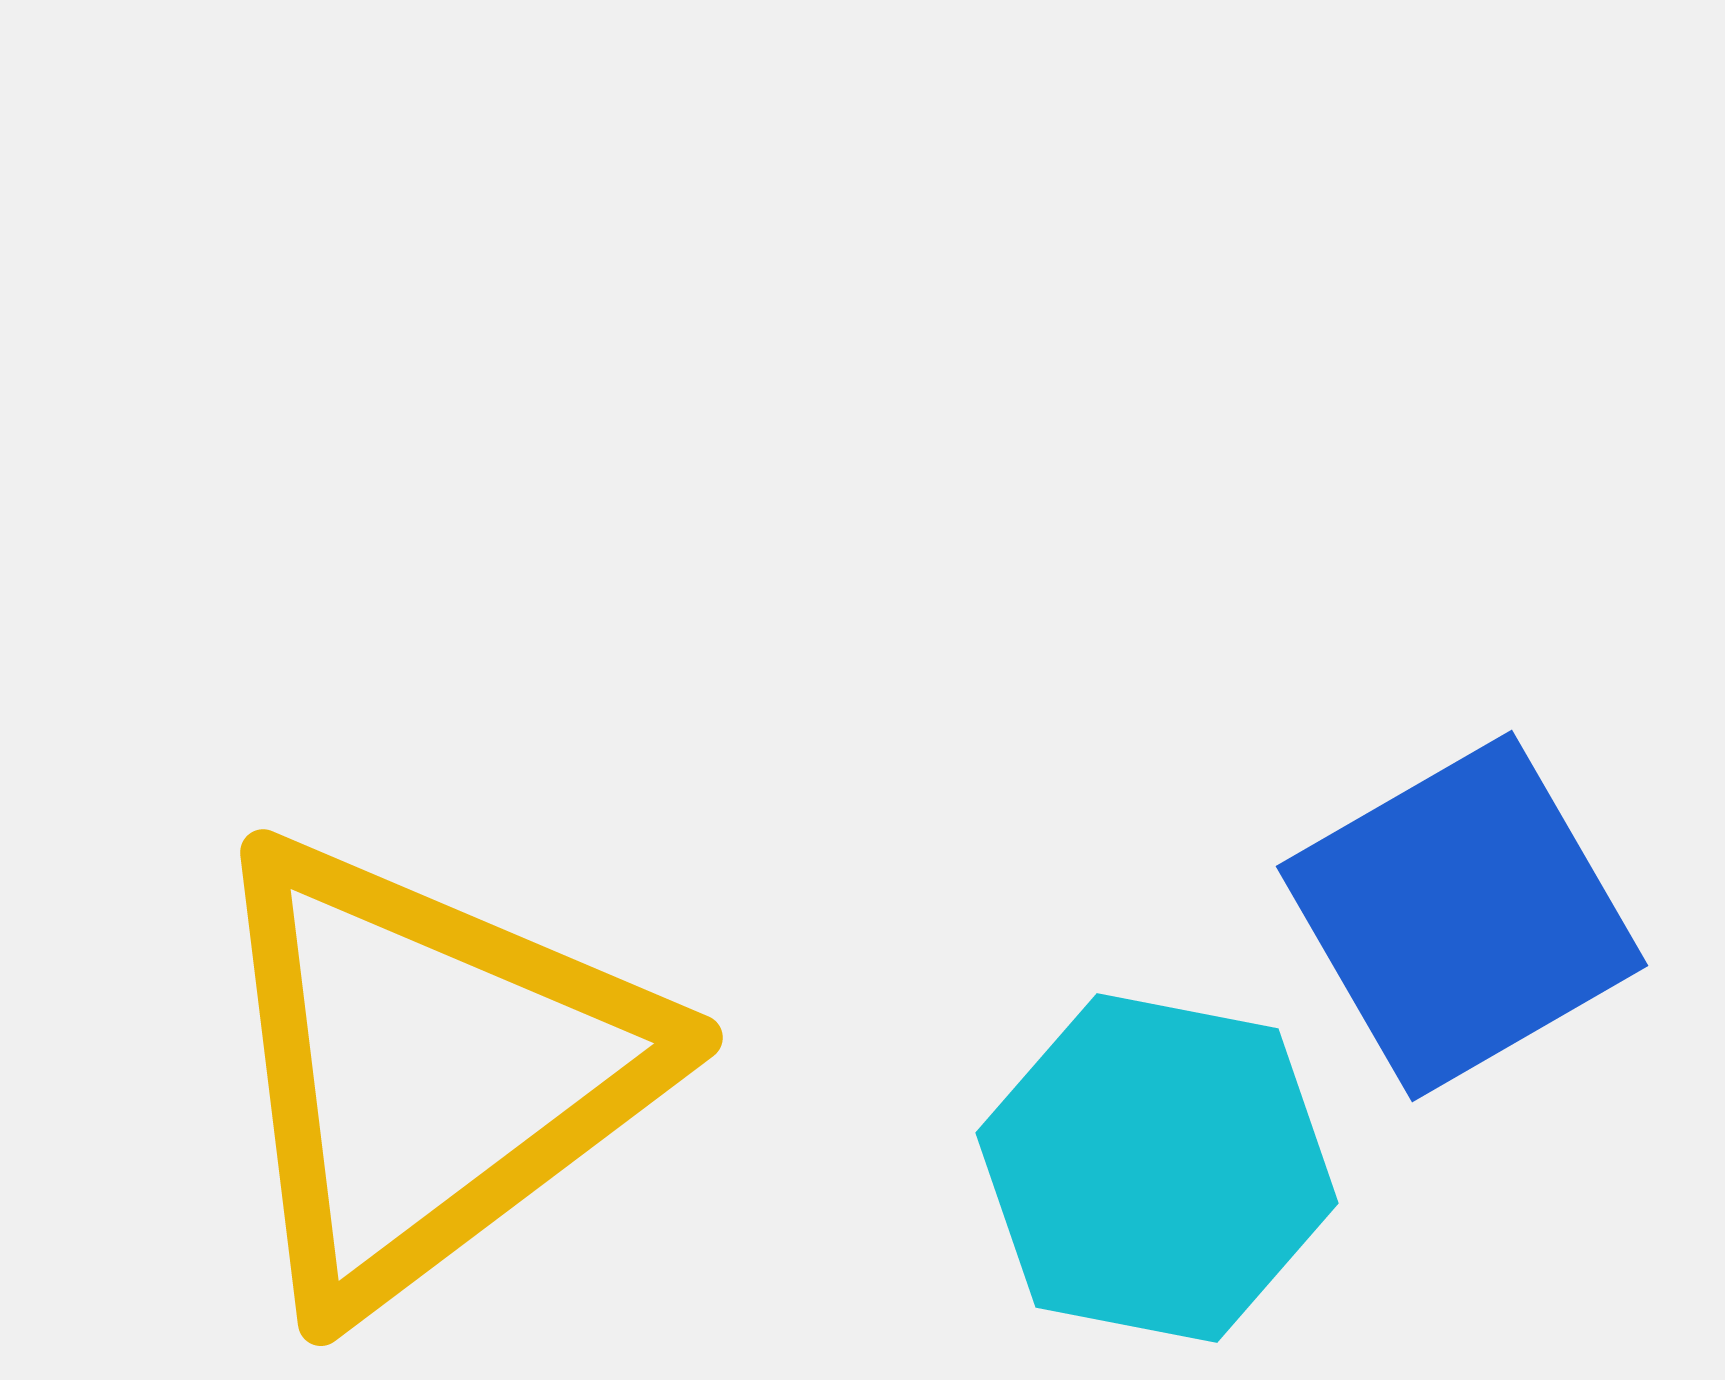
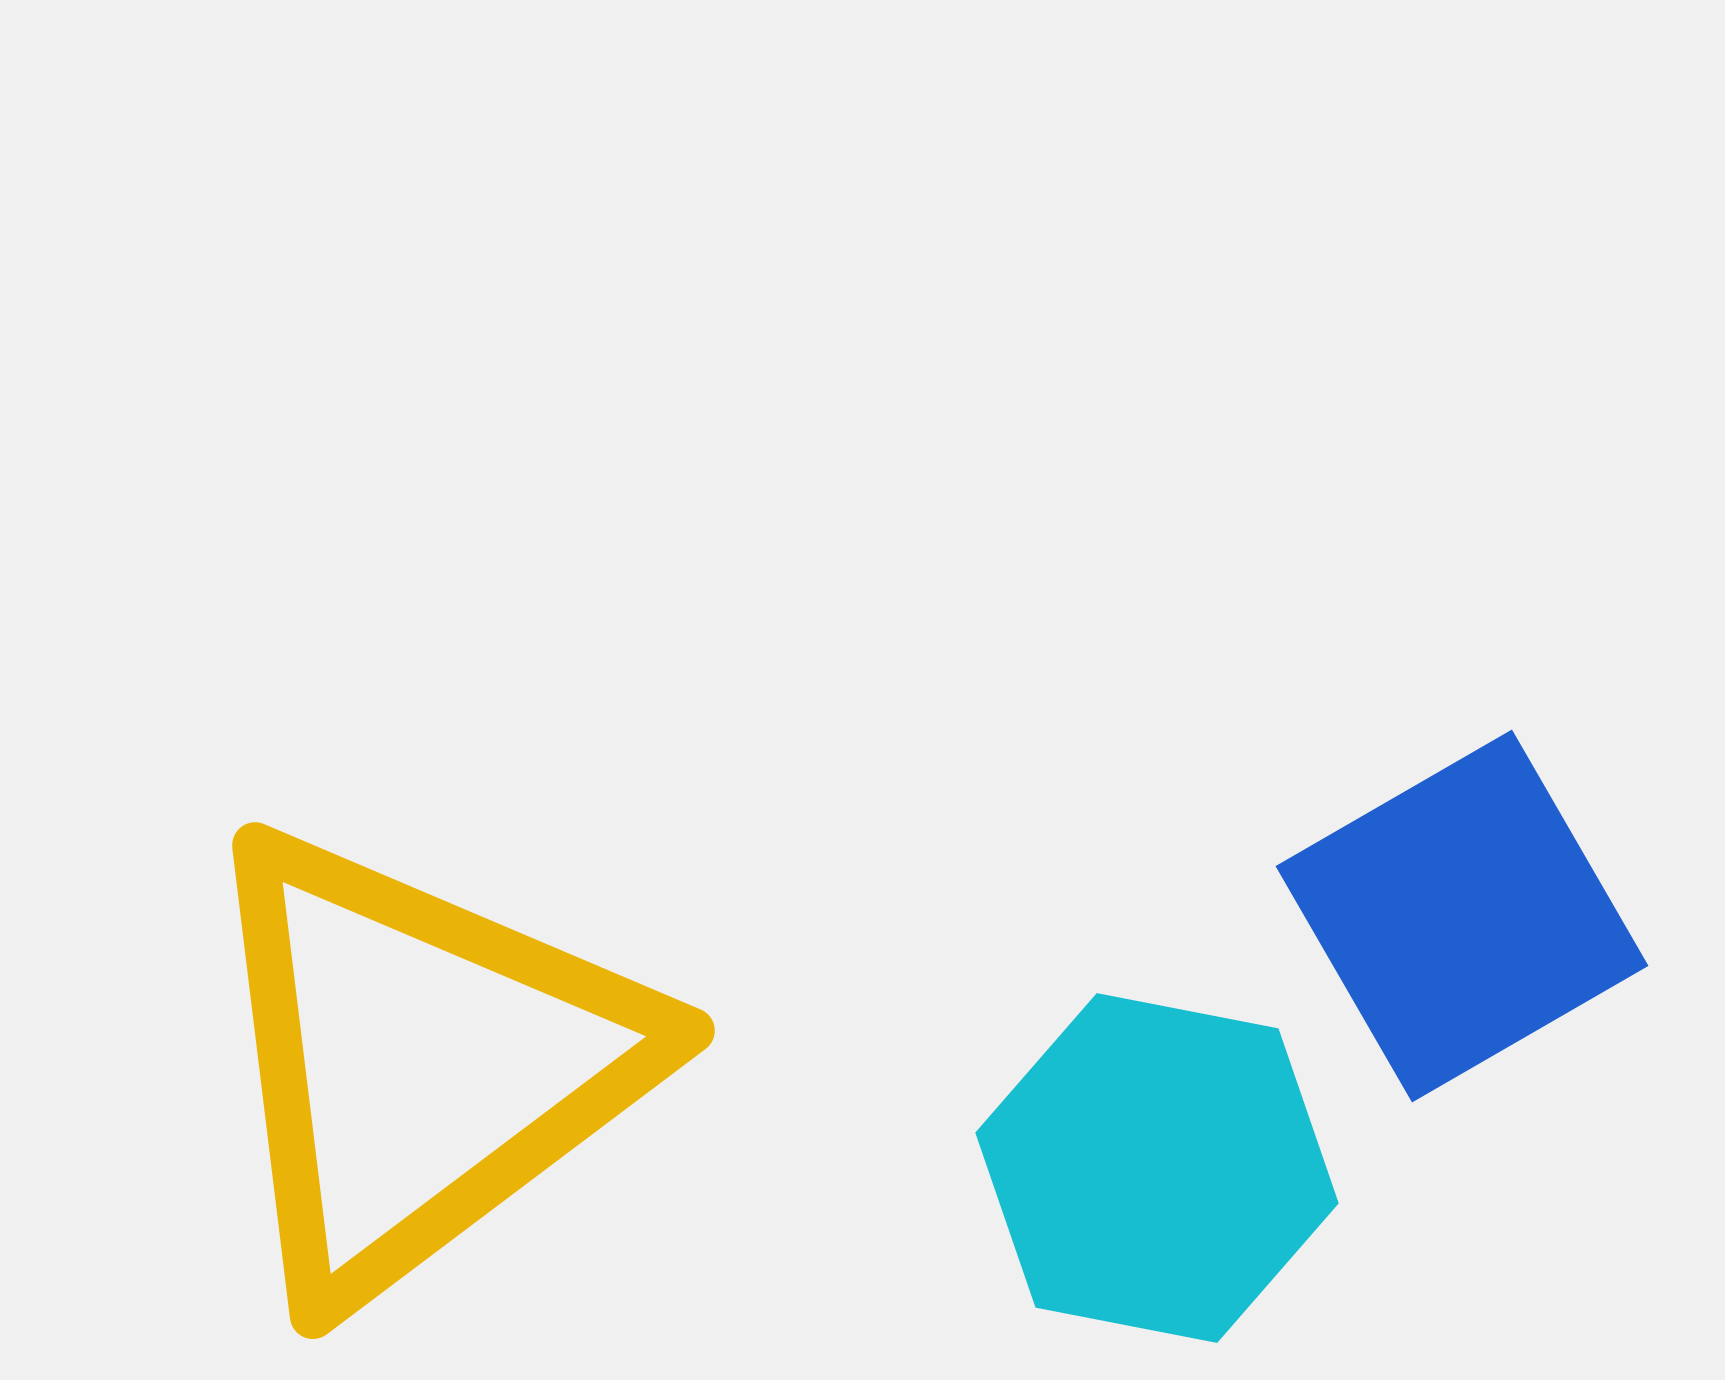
yellow triangle: moved 8 px left, 7 px up
